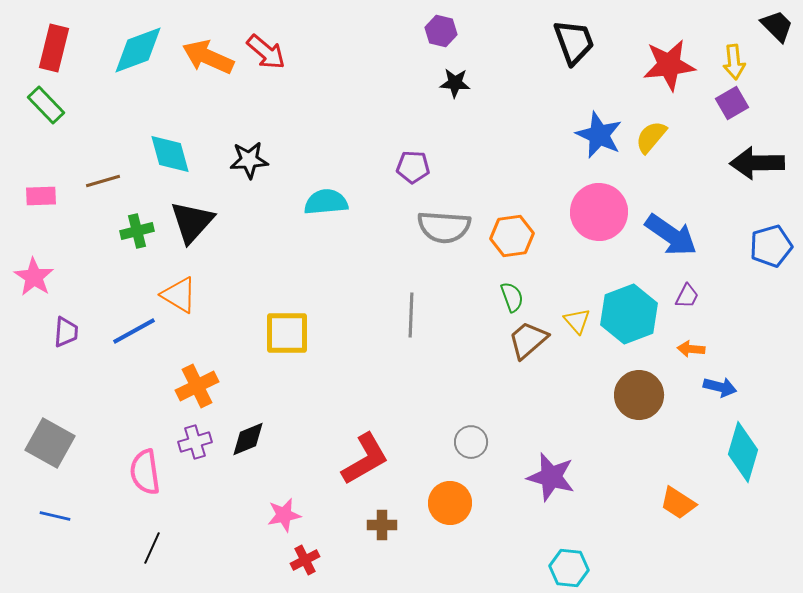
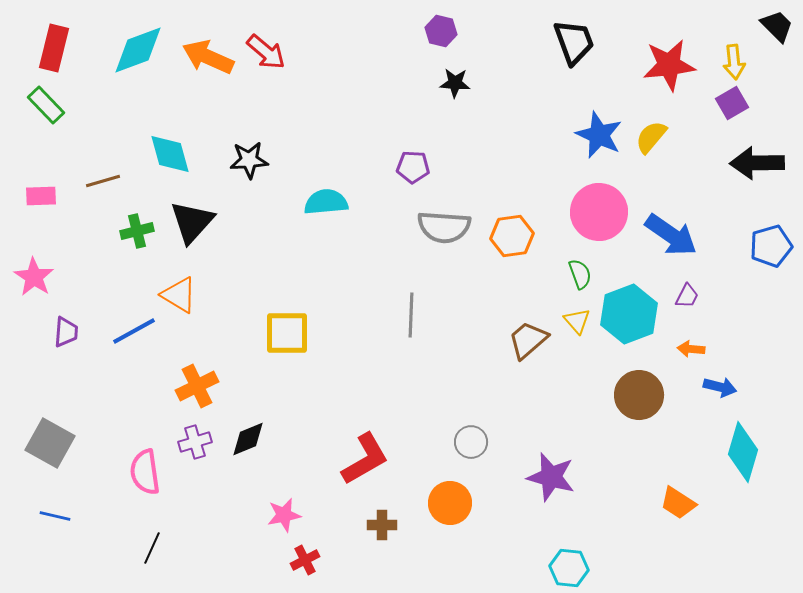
green semicircle at (512, 297): moved 68 px right, 23 px up
